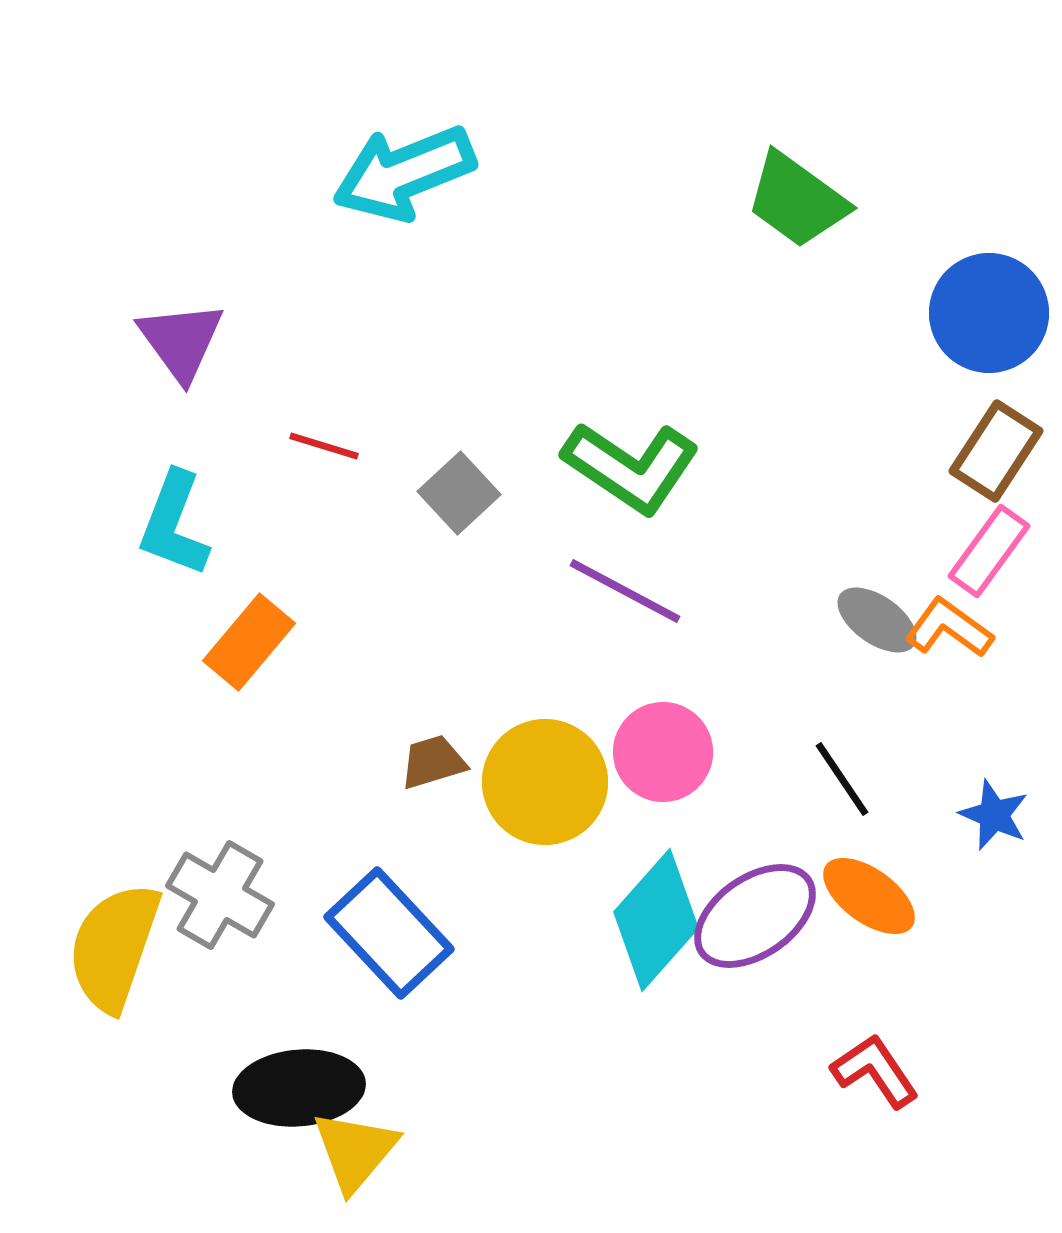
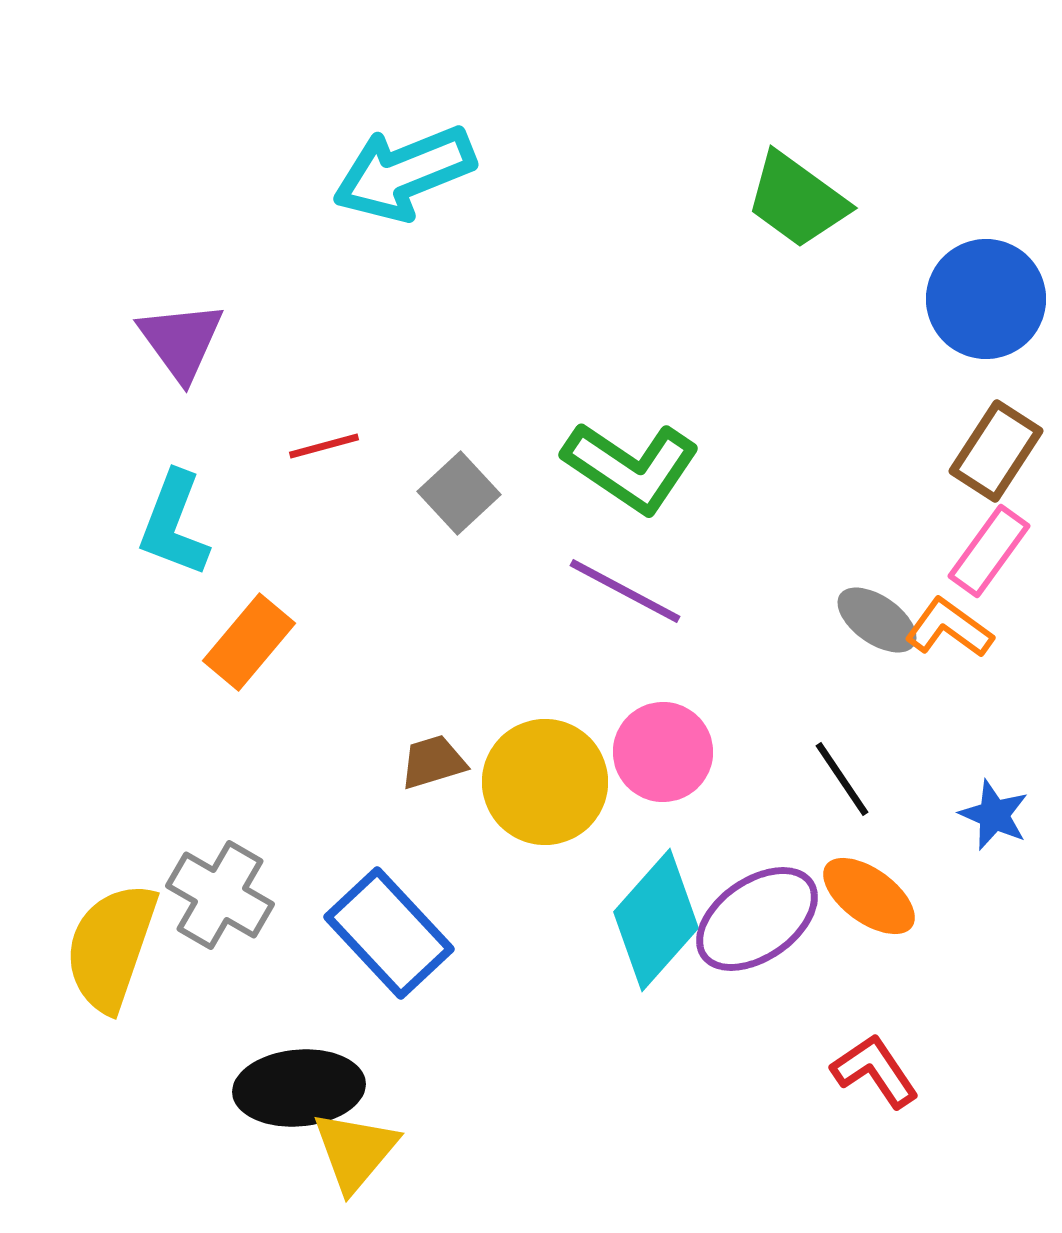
blue circle: moved 3 px left, 14 px up
red line: rotated 32 degrees counterclockwise
purple ellipse: moved 2 px right, 3 px down
yellow semicircle: moved 3 px left
